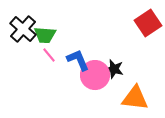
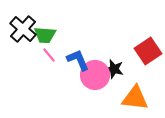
red square: moved 28 px down
